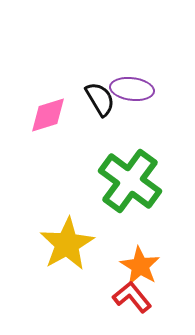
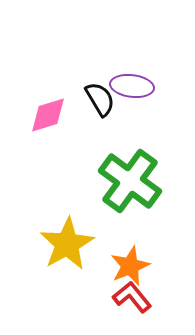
purple ellipse: moved 3 px up
orange star: moved 10 px left; rotated 18 degrees clockwise
